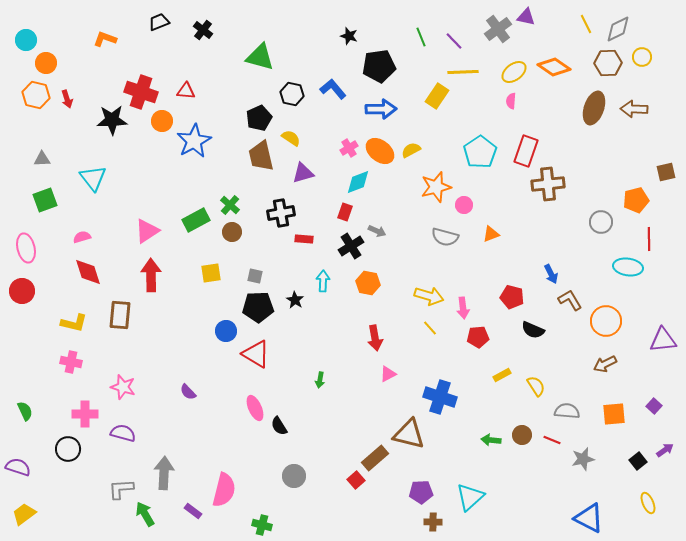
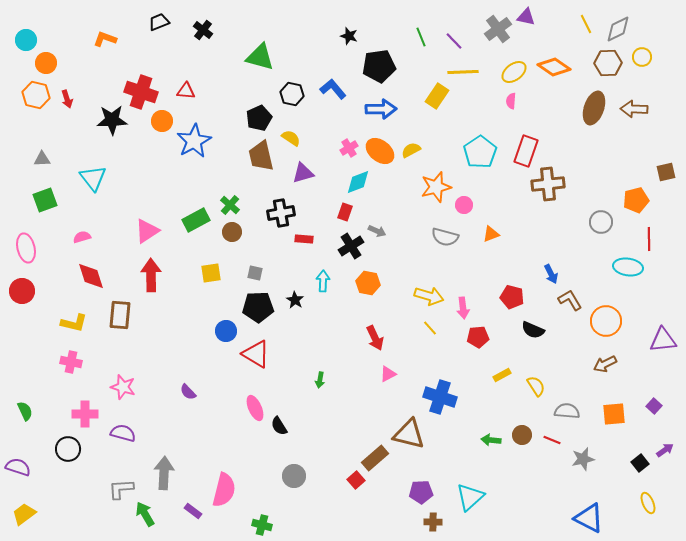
red diamond at (88, 272): moved 3 px right, 4 px down
gray square at (255, 276): moved 3 px up
red arrow at (375, 338): rotated 15 degrees counterclockwise
black square at (638, 461): moved 2 px right, 2 px down
